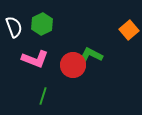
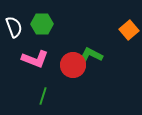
green hexagon: rotated 25 degrees clockwise
